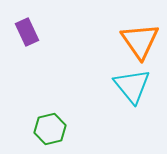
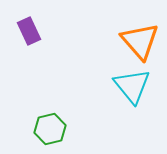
purple rectangle: moved 2 px right, 1 px up
orange triangle: rotated 6 degrees counterclockwise
